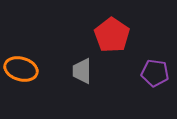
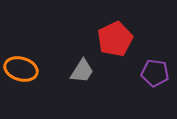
red pentagon: moved 3 px right, 4 px down; rotated 12 degrees clockwise
gray trapezoid: rotated 148 degrees counterclockwise
